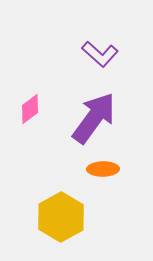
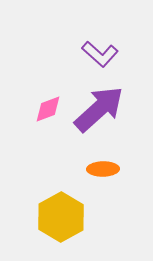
pink diamond: moved 18 px right; rotated 16 degrees clockwise
purple arrow: moved 5 px right, 9 px up; rotated 12 degrees clockwise
